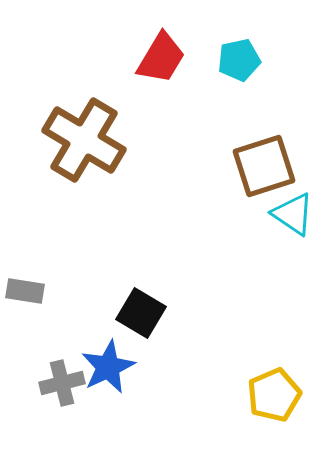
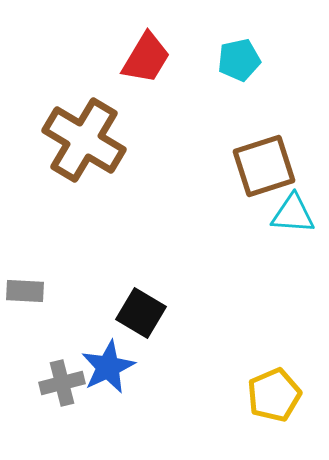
red trapezoid: moved 15 px left
cyan triangle: rotated 30 degrees counterclockwise
gray rectangle: rotated 6 degrees counterclockwise
